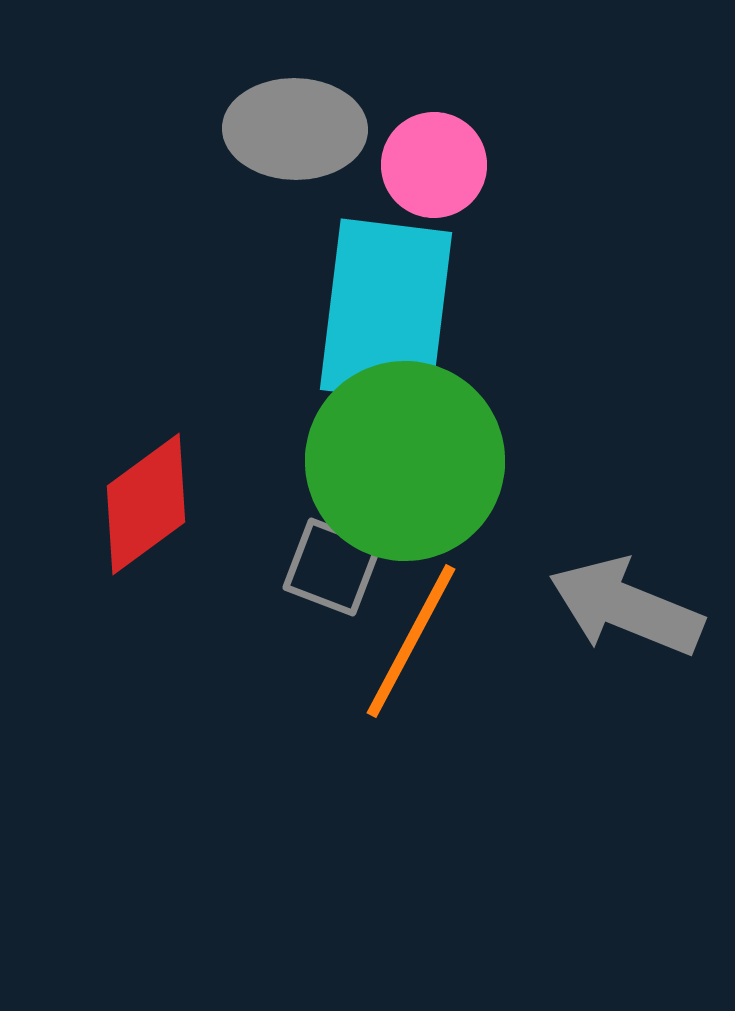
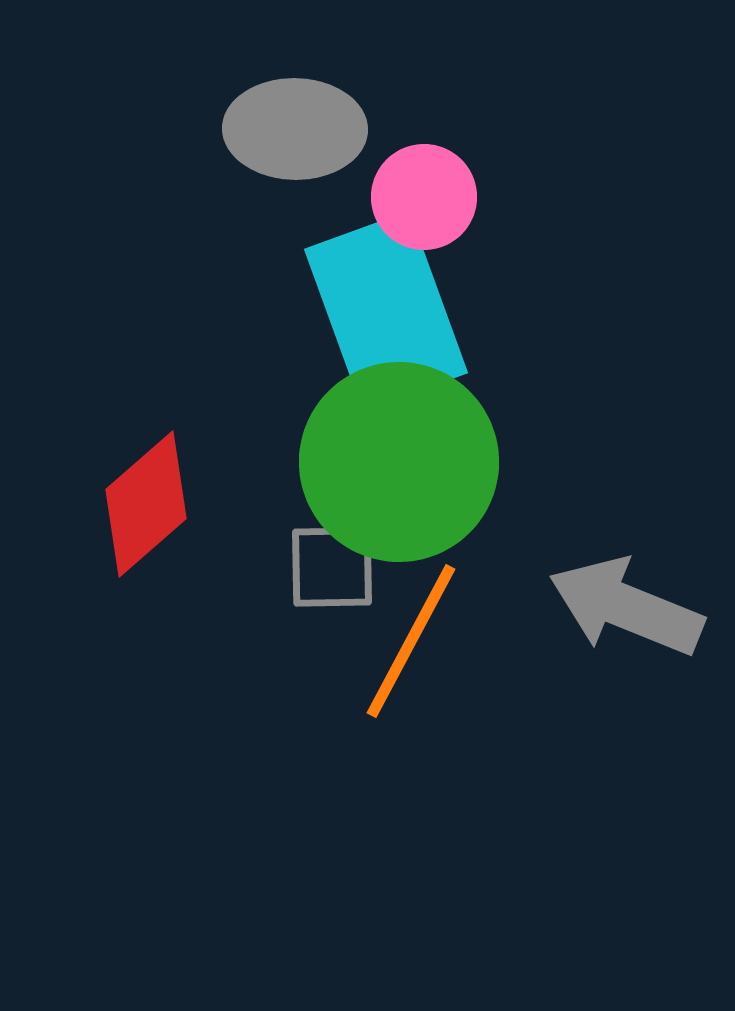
pink circle: moved 10 px left, 32 px down
cyan rectangle: rotated 27 degrees counterclockwise
green circle: moved 6 px left, 1 px down
red diamond: rotated 5 degrees counterclockwise
gray square: rotated 22 degrees counterclockwise
